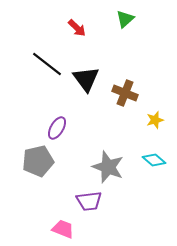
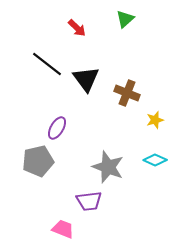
brown cross: moved 2 px right
cyan diamond: moved 1 px right; rotated 15 degrees counterclockwise
